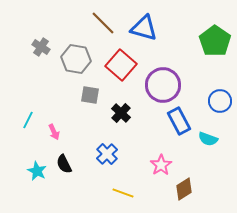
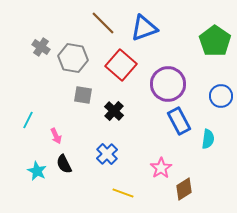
blue triangle: rotated 36 degrees counterclockwise
gray hexagon: moved 3 px left, 1 px up
purple circle: moved 5 px right, 1 px up
gray square: moved 7 px left
blue circle: moved 1 px right, 5 px up
black cross: moved 7 px left, 2 px up
pink arrow: moved 2 px right, 4 px down
cyan semicircle: rotated 102 degrees counterclockwise
pink star: moved 3 px down
